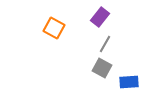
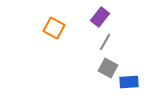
gray line: moved 2 px up
gray square: moved 6 px right
